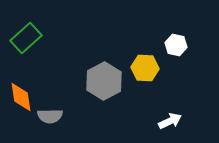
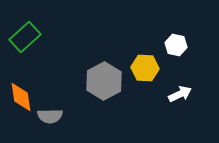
green rectangle: moved 1 px left, 1 px up
white arrow: moved 10 px right, 27 px up
